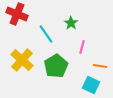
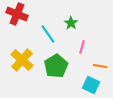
cyan line: moved 2 px right
